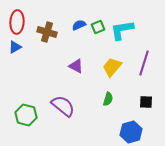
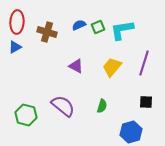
green semicircle: moved 6 px left, 7 px down
